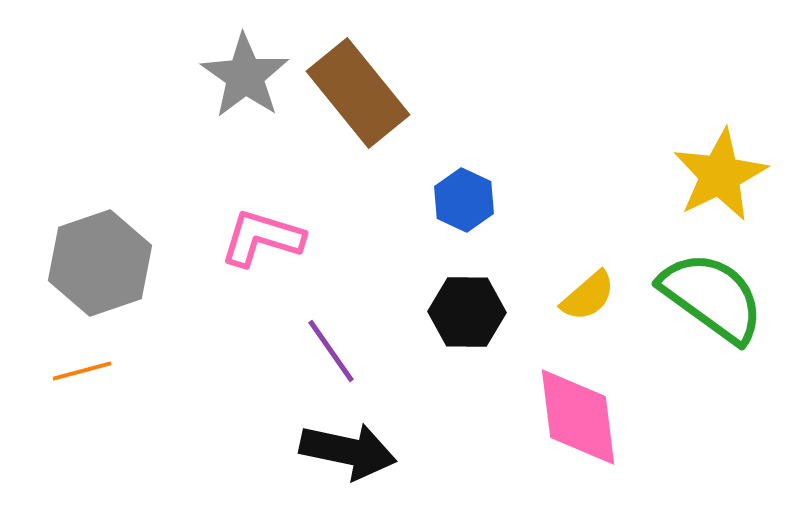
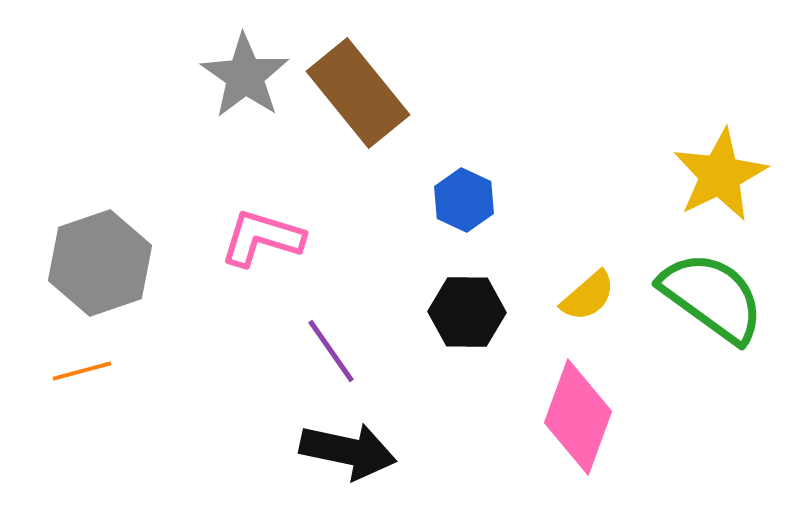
pink diamond: rotated 27 degrees clockwise
